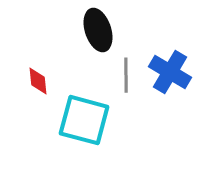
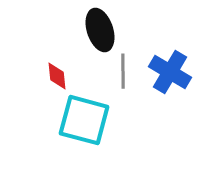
black ellipse: moved 2 px right
gray line: moved 3 px left, 4 px up
red diamond: moved 19 px right, 5 px up
